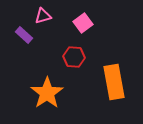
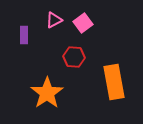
pink triangle: moved 11 px right, 4 px down; rotated 12 degrees counterclockwise
purple rectangle: rotated 48 degrees clockwise
